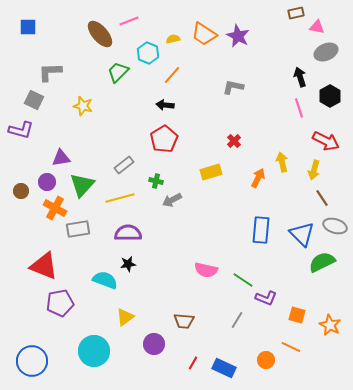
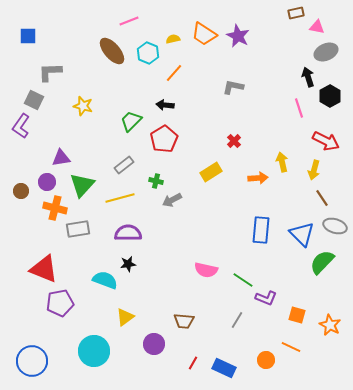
blue square at (28, 27): moved 9 px down
brown ellipse at (100, 34): moved 12 px right, 17 px down
green trapezoid at (118, 72): moved 13 px right, 49 px down
orange line at (172, 75): moved 2 px right, 2 px up
black arrow at (300, 77): moved 8 px right
purple L-shape at (21, 130): moved 4 px up; rotated 110 degrees clockwise
yellow rectangle at (211, 172): rotated 15 degrees counterclockwise
orange arrow at (258, 178): rotated 60 degrees clockwise
orange cross at (55, 208): rotated 15 degrees counterclockwise
green semicircle at (322, 262): rotated 20 degrees counterclockwise
red triangle at (44, 266): moved 3 px down
